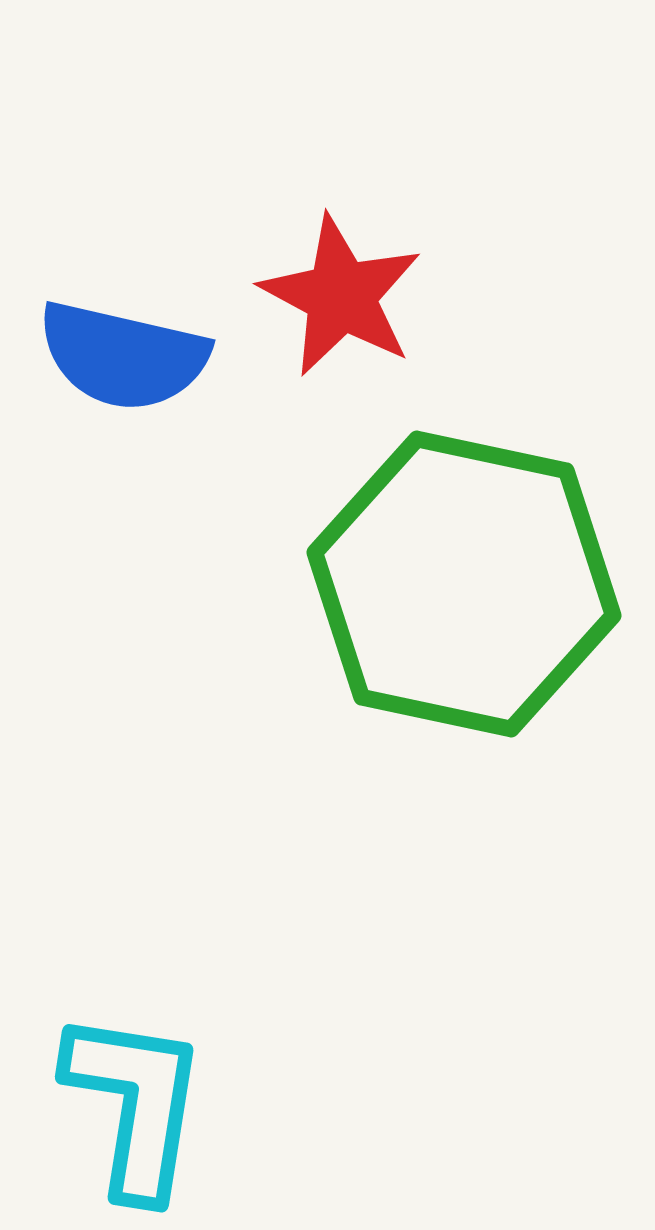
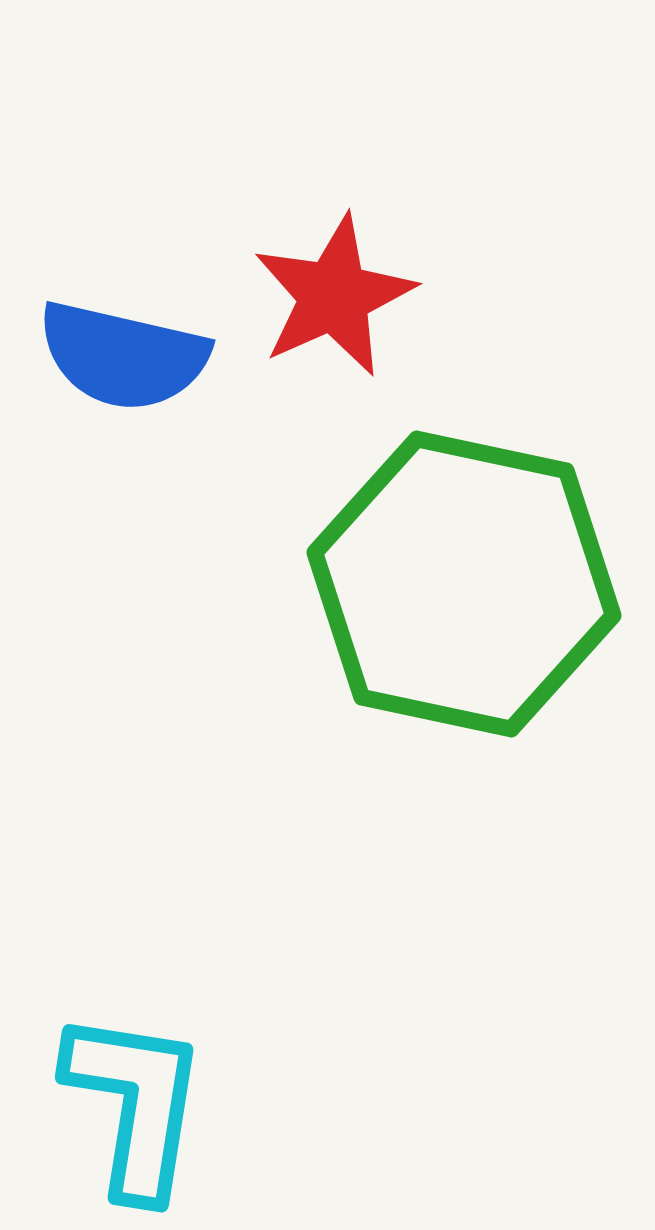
red star: moved 7 px left; rotated 20 degrees clockwise
